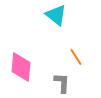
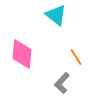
pink diamond: moved 1 px right, 13 px up
gray L-shape: rotated 140 degrees counterclockwise
